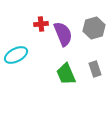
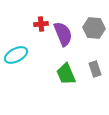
gray hexagon: rotated 20 degrees clockwise
